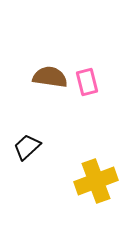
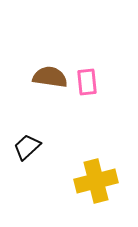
pink rectangle: rotated 8 degrees clockwise
yellow cross: rotated 6 degrees clockwise
